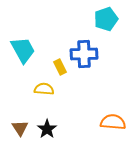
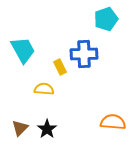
brown triangle: rotated 18 degrees clockwise
